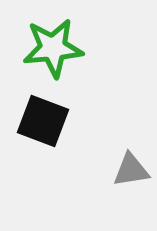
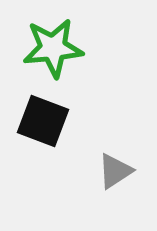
gray triangle: moved 16 px left, 1 px down; rotated 24 degrees counterclockwise
